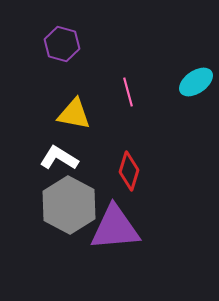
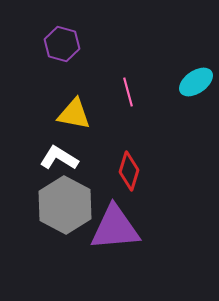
gray hexagon: moved 4 px left
